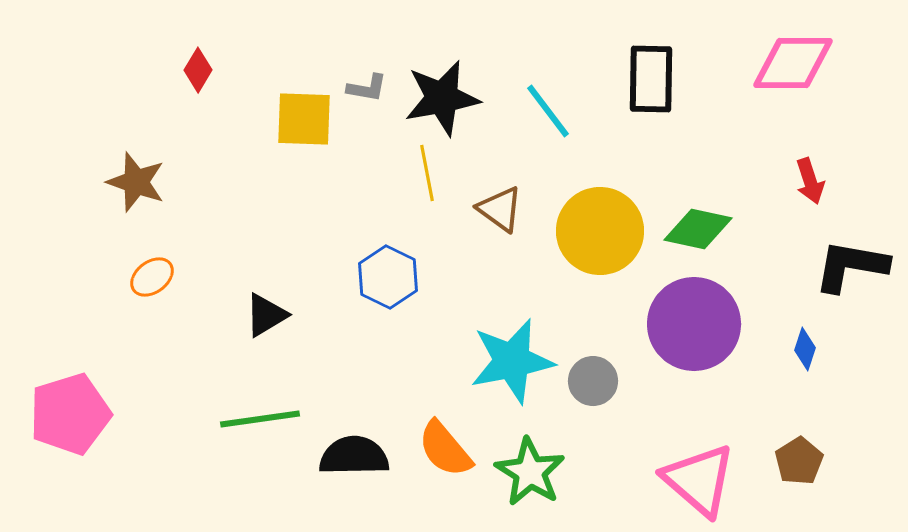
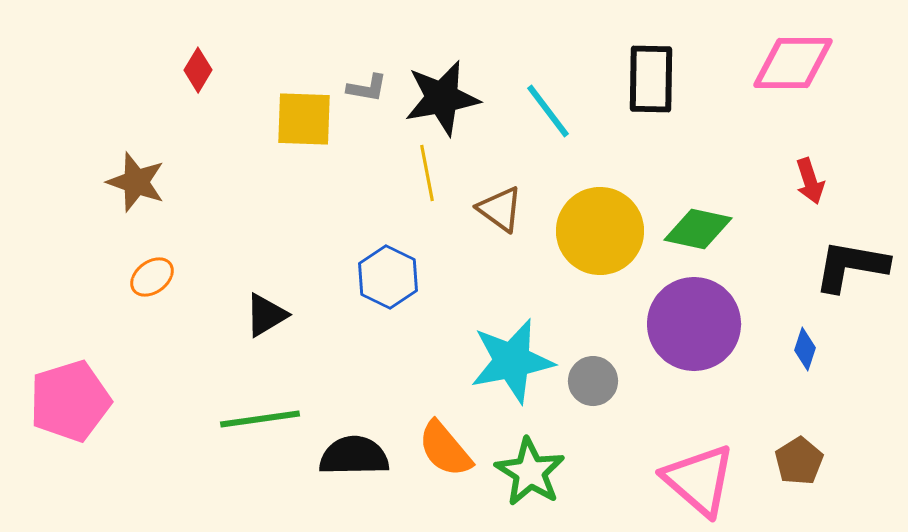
pink pentagon: moved 13 px up
